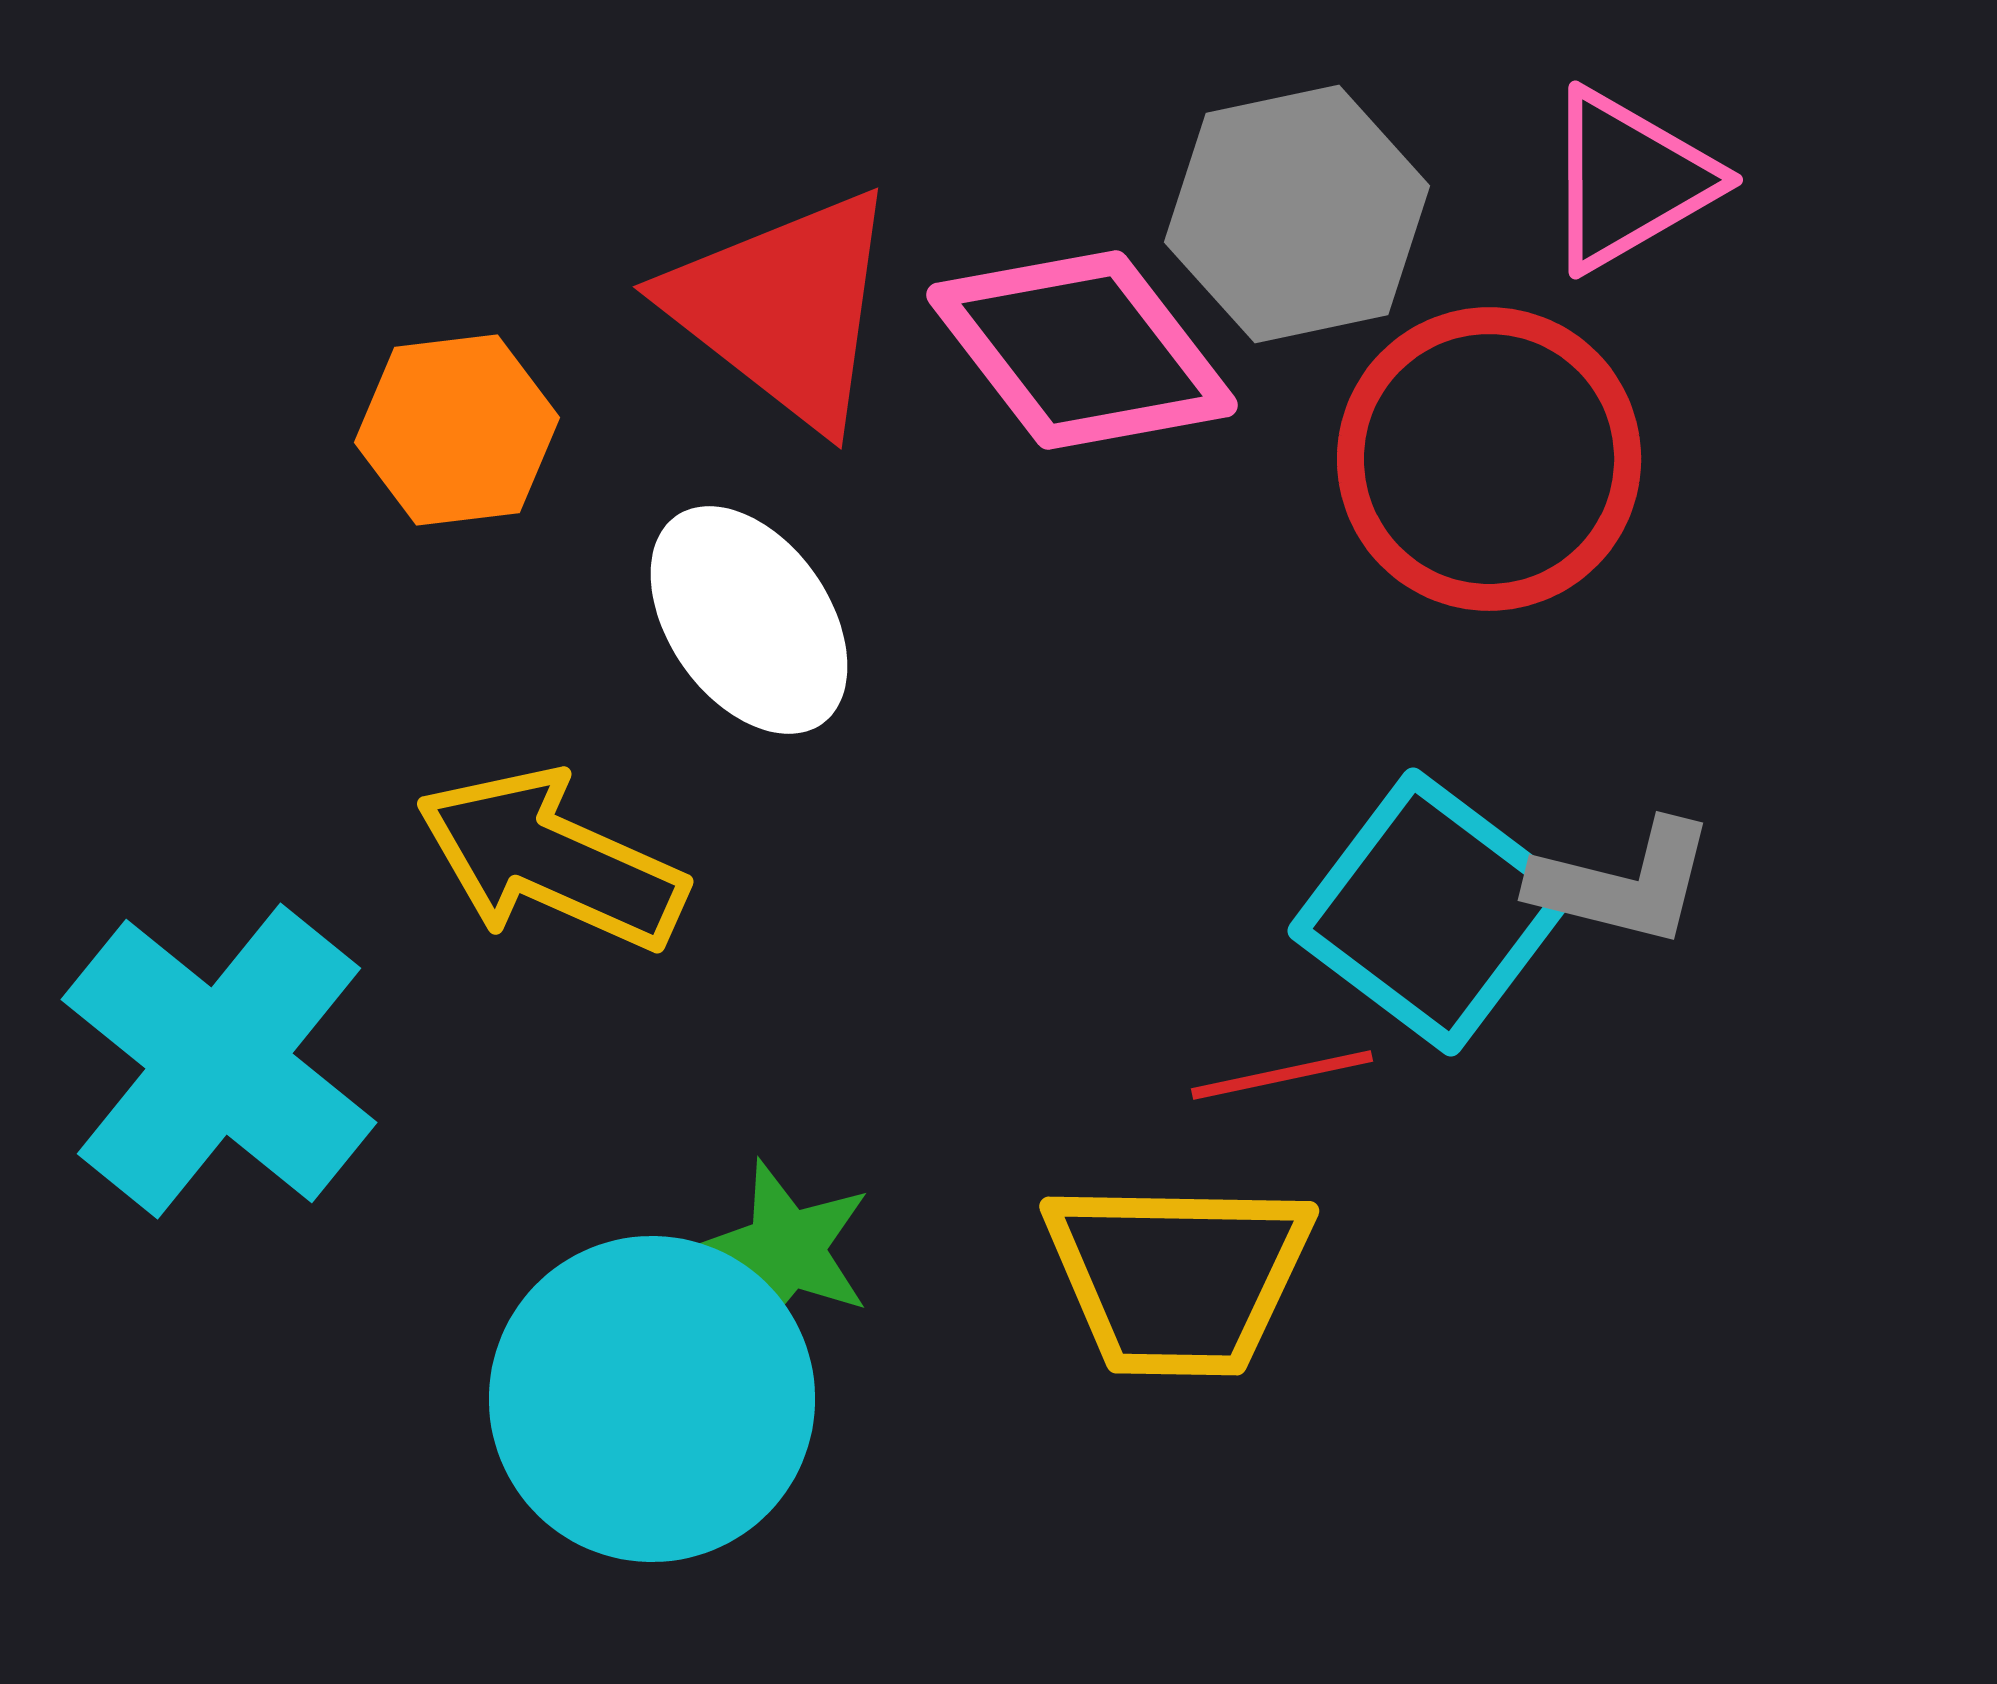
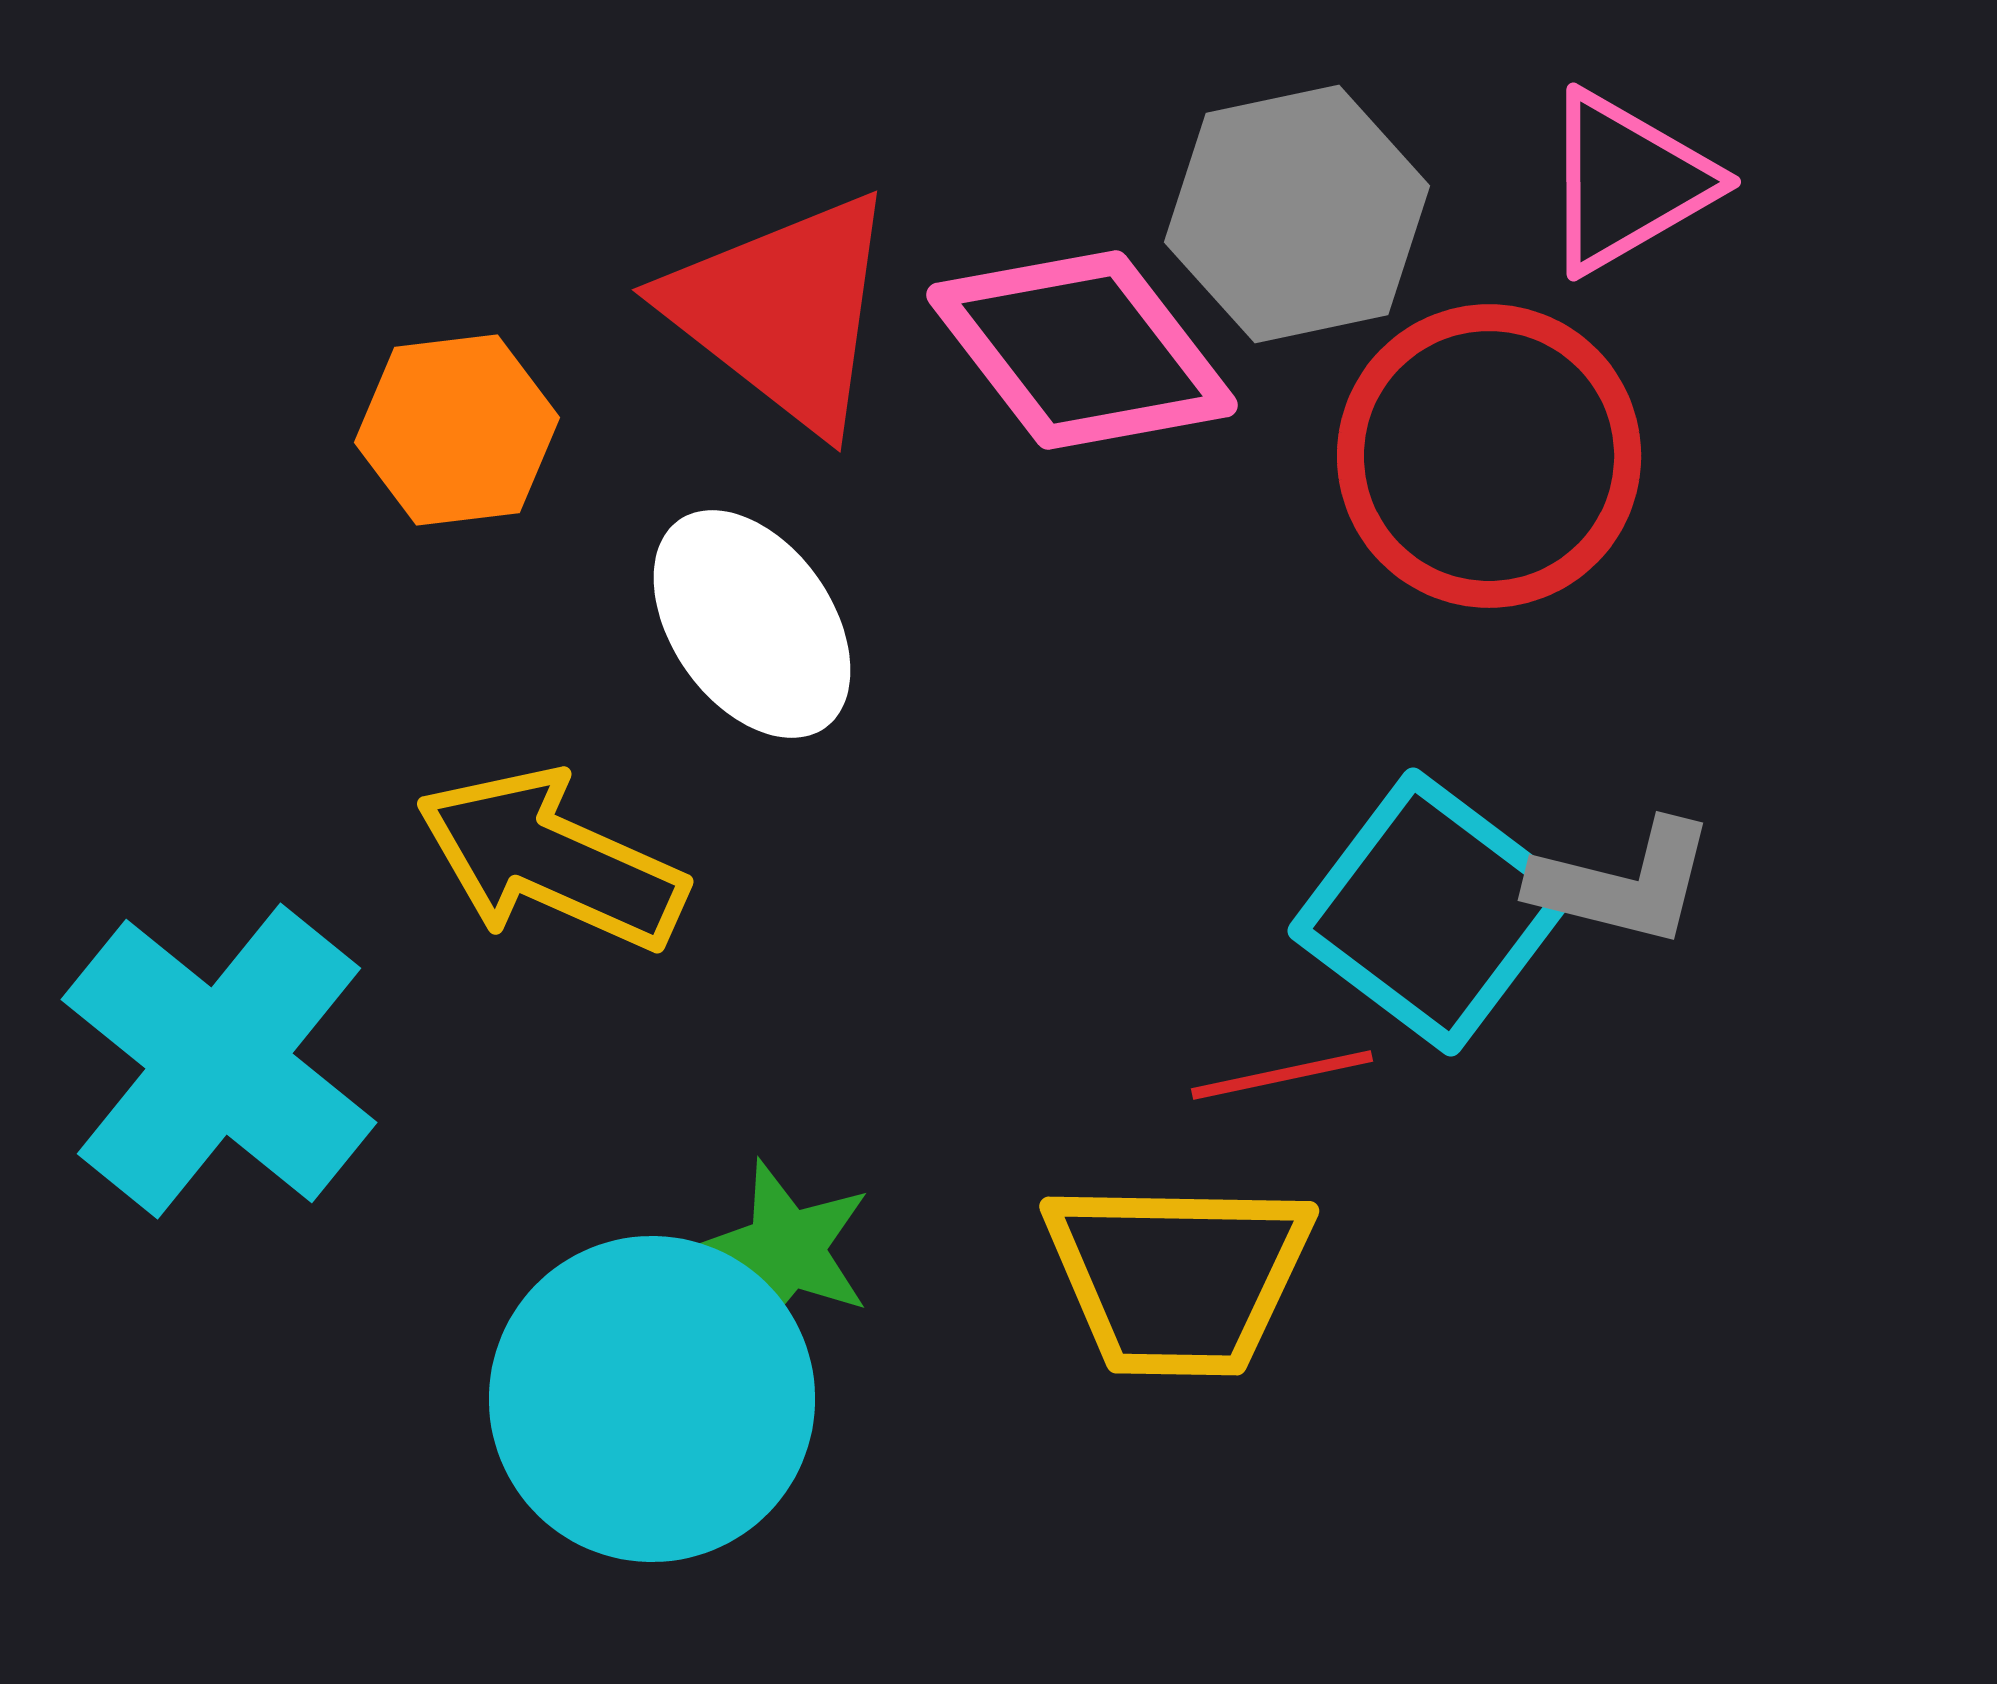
pink triangle: moved 2 px left, 2 px down
red triangle: moved 1 px left, 3 px down
red circle: moved 3 px up
white ellipse: moved 3 px right, 4 px down
